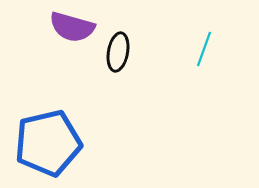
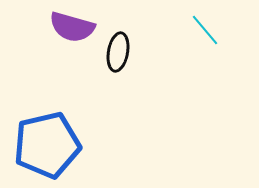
cyan line: moved 1 px right, 19 px up; rotated 60 degrees counterclockwise
blue pentagon: moved 1 px left, 2 px down
